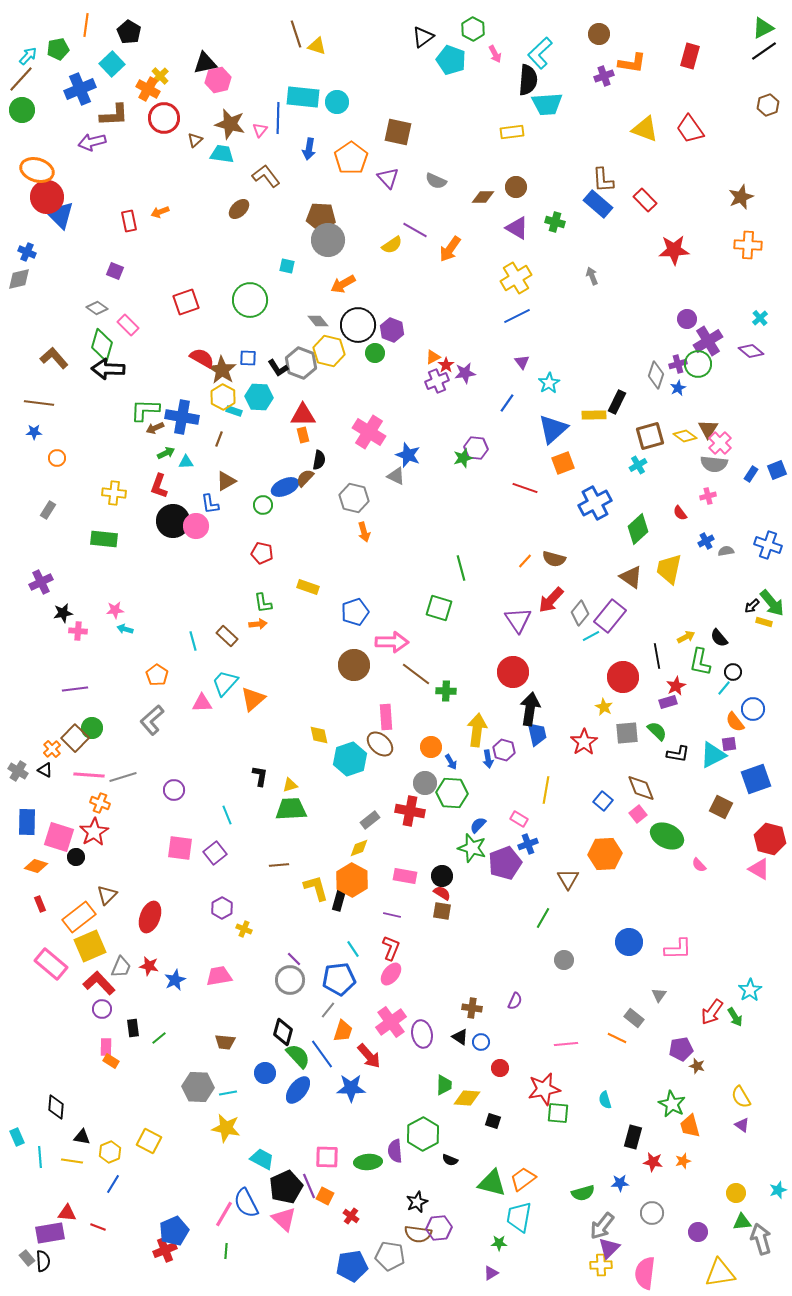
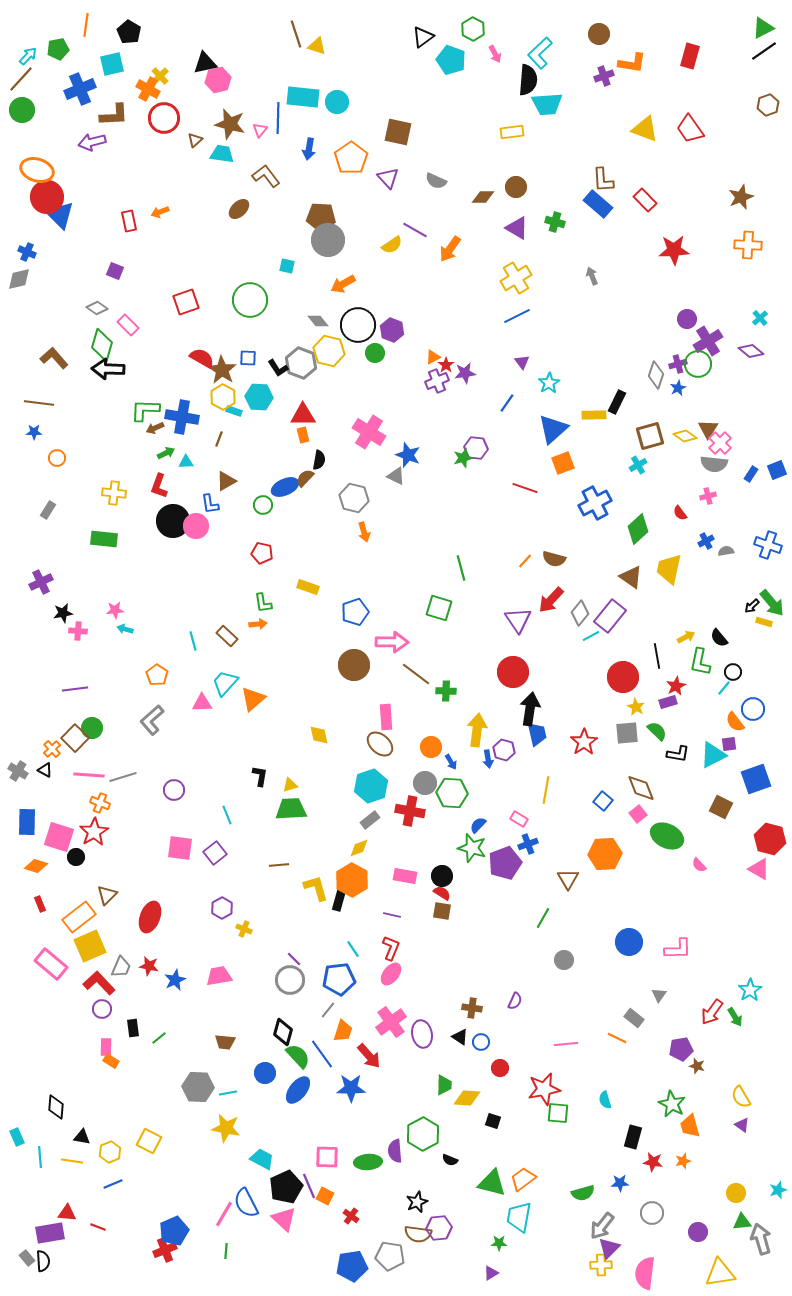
cyan square at (112, 64): rotated 30 degrees clockwise
yellow star at (604, 707): moved 32 px right
cyan hexagon at (350, 759): moved 21 px right, 27 px down
blue line at (113, 1184): rotated 36 degrees clockwise
